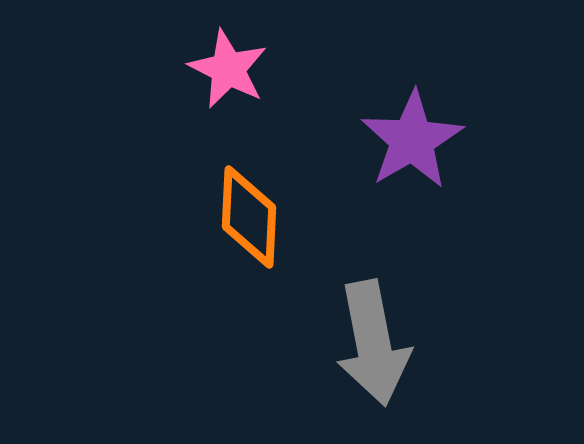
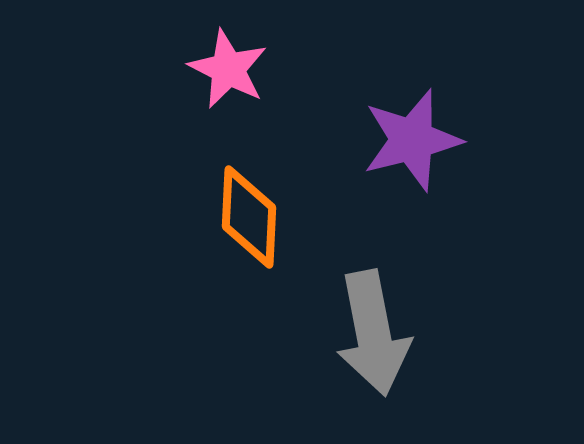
purple star: rotated 16 degrees clockwise
gray arrow: moved 10 px up
